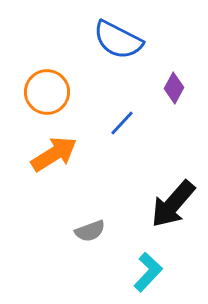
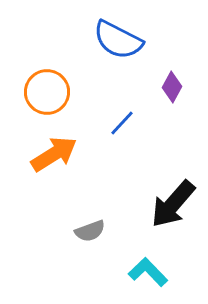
purple diamond: moved 2 px left, 1 px up
cyan L-shape: rotated 87 degrees counterclockwise
